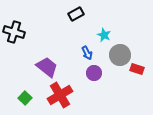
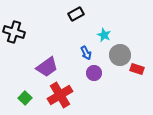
blue arrow: moved 1 px left
purple trapezoid: rotated 105 degrees clockwise
